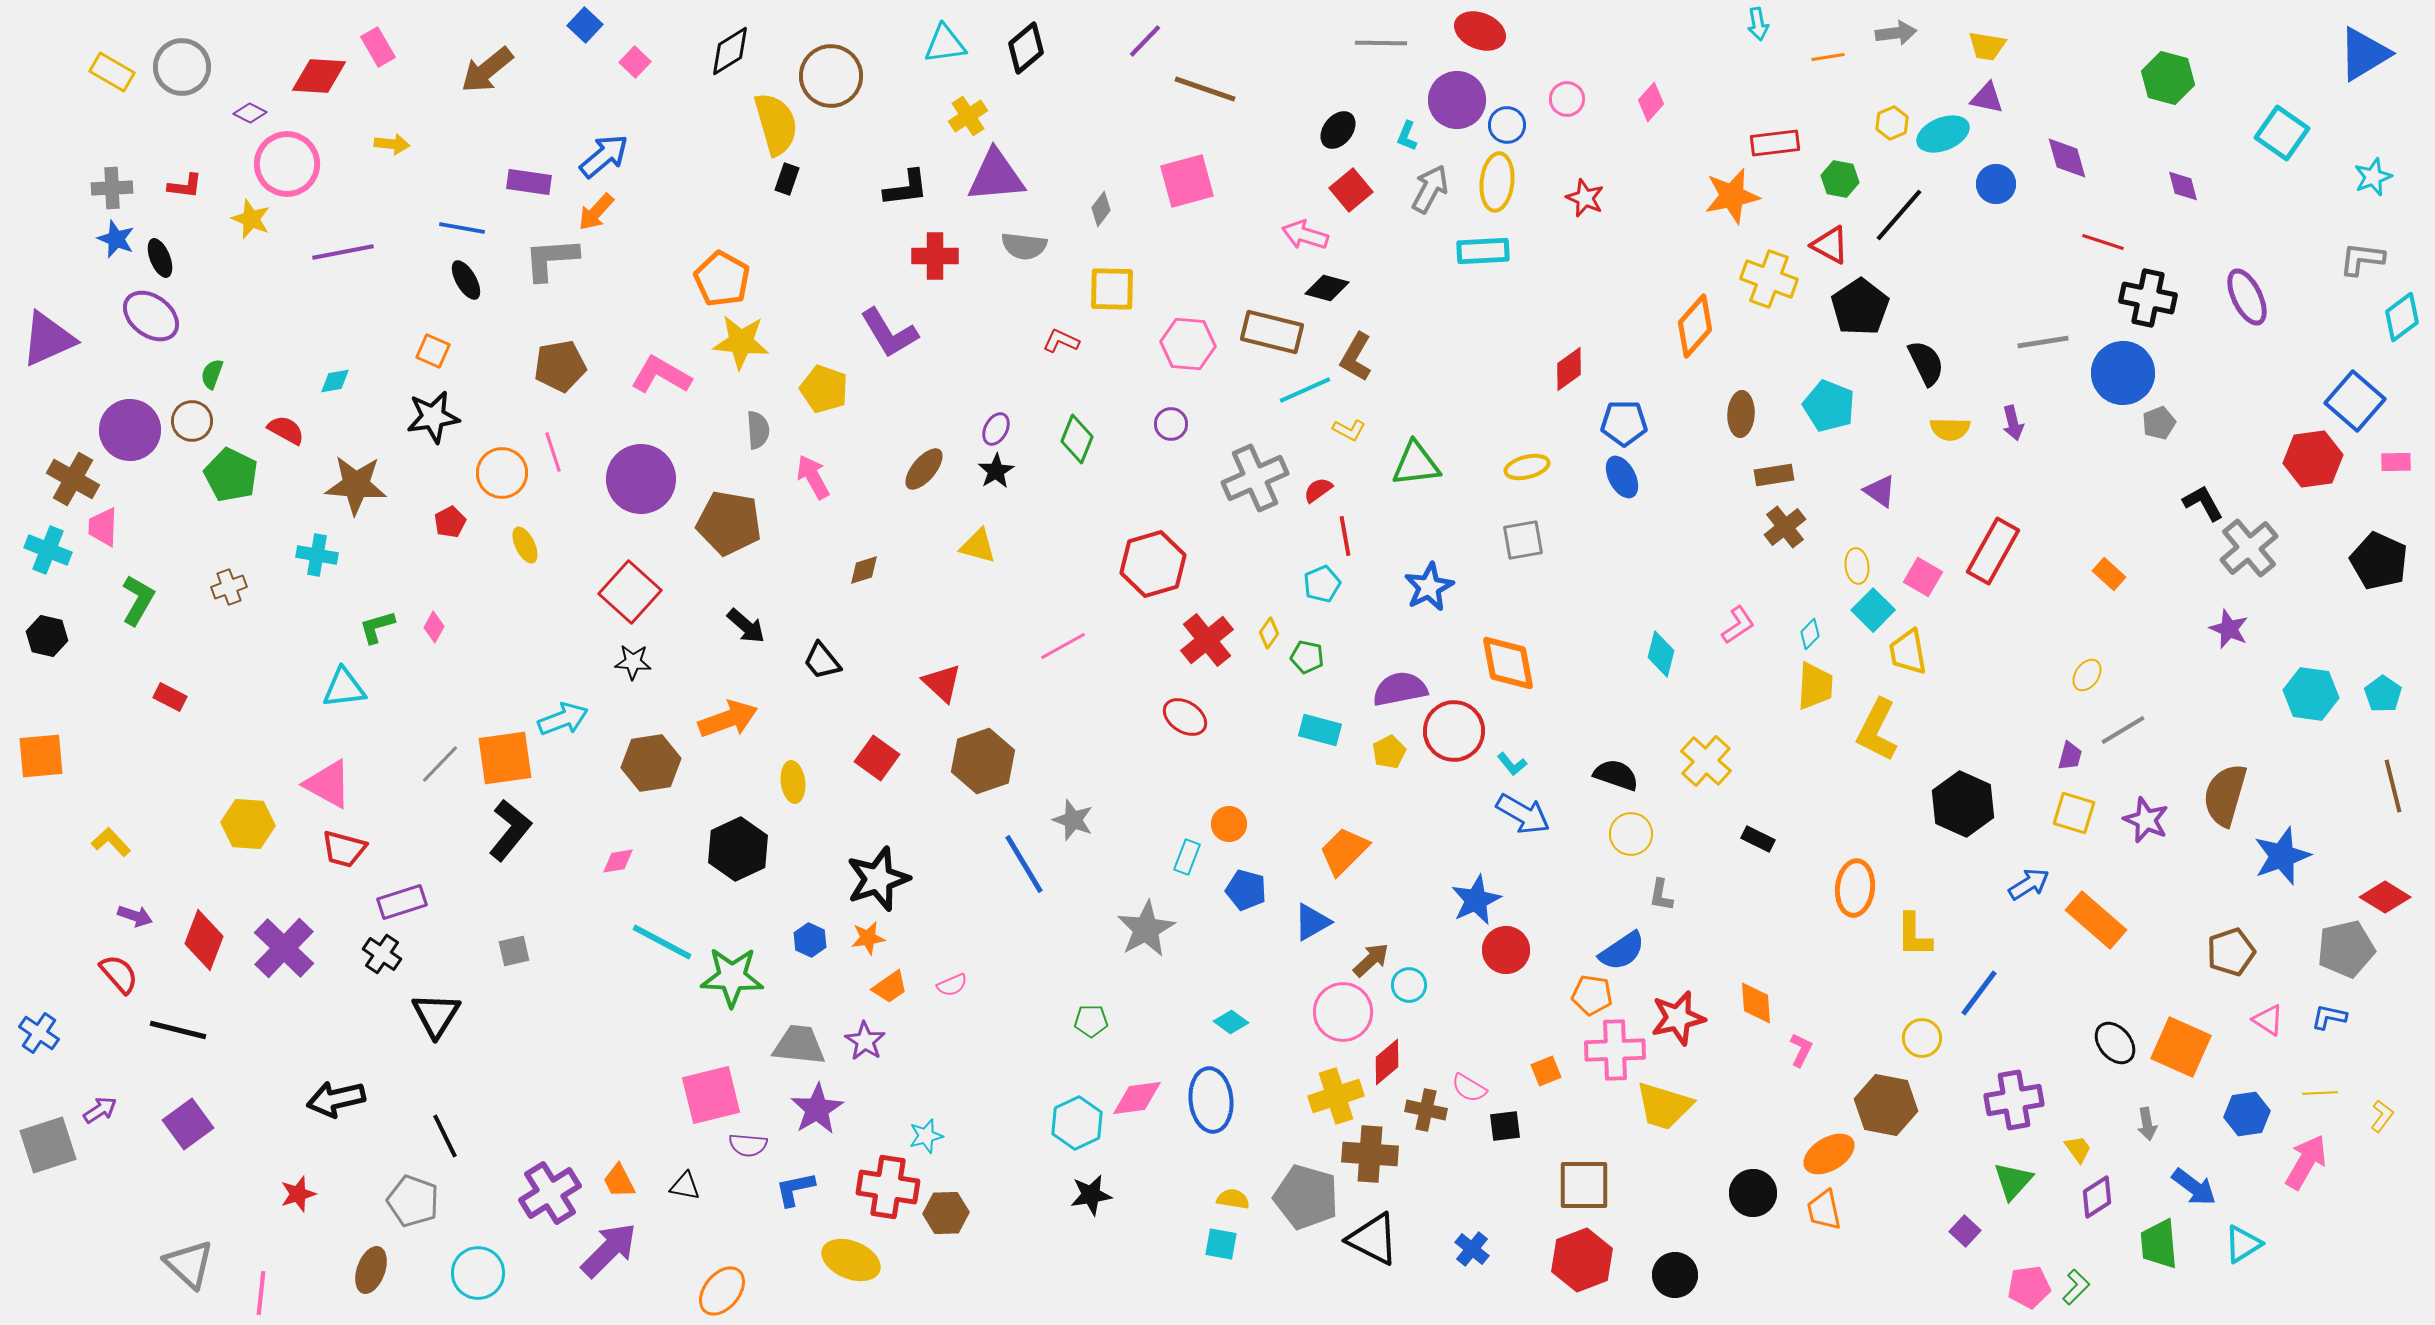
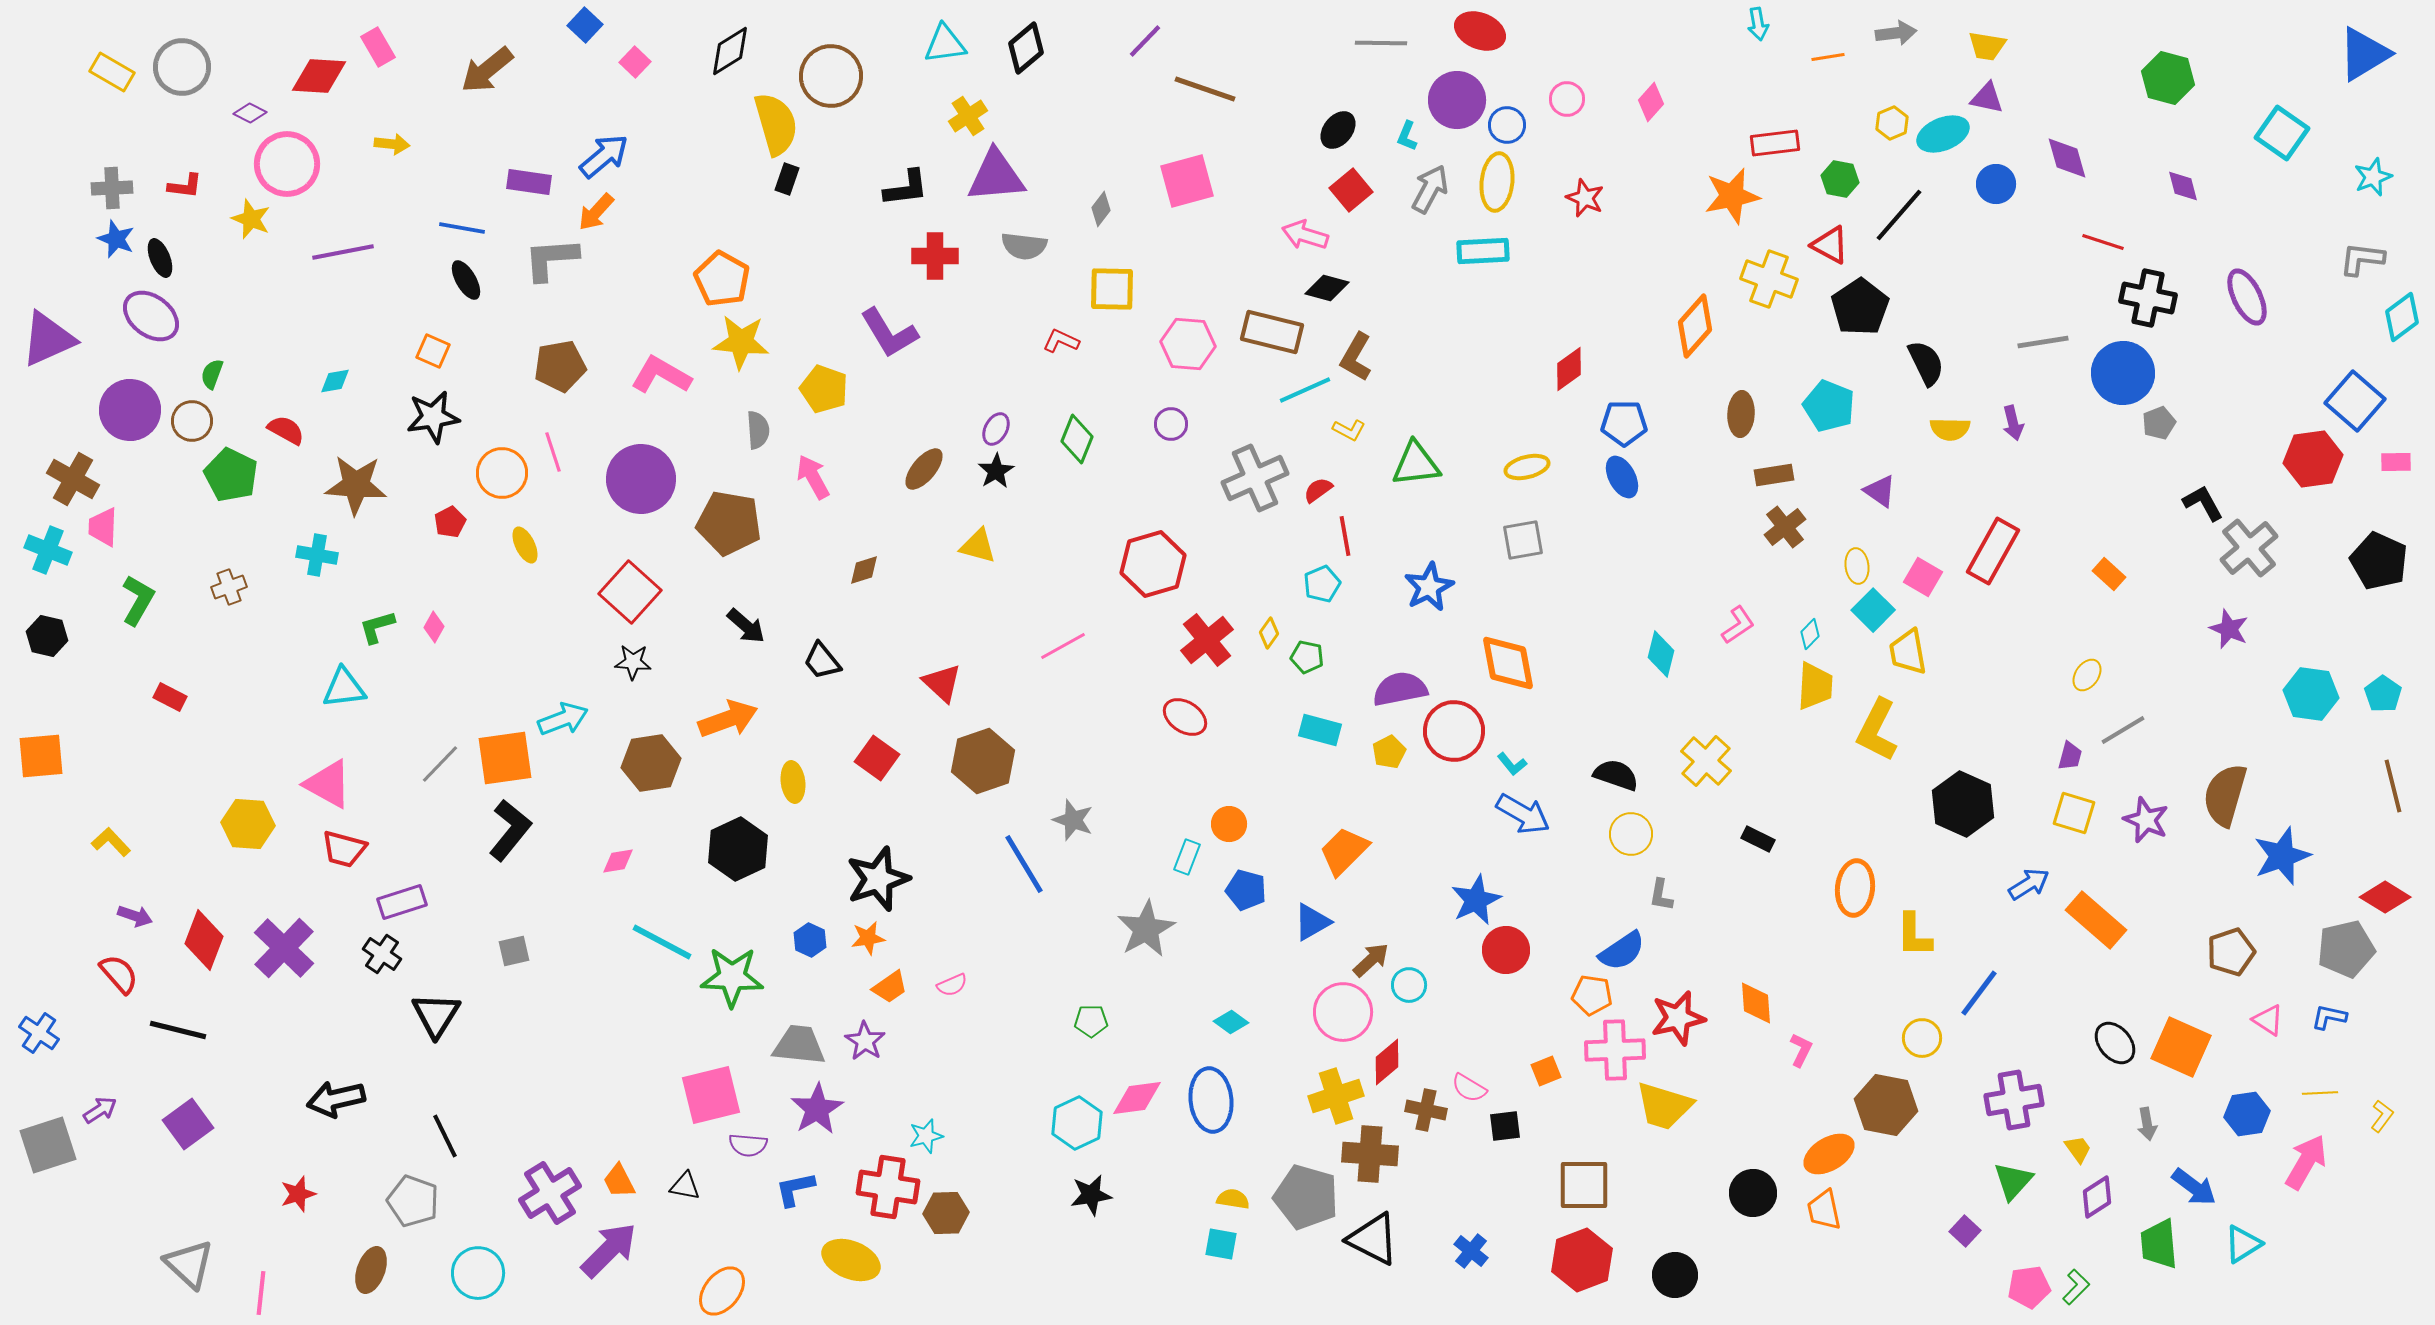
purple circle at (130, 430): moved 20 px up
blue cross at (1472, 1249): moved 1 px left, 2 px down
